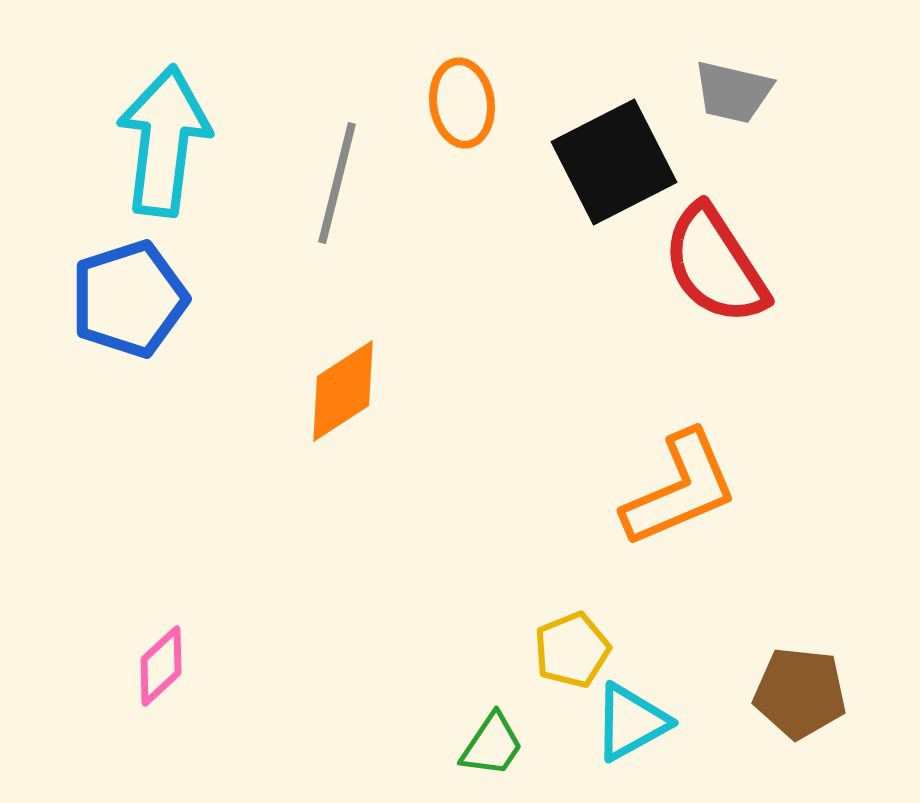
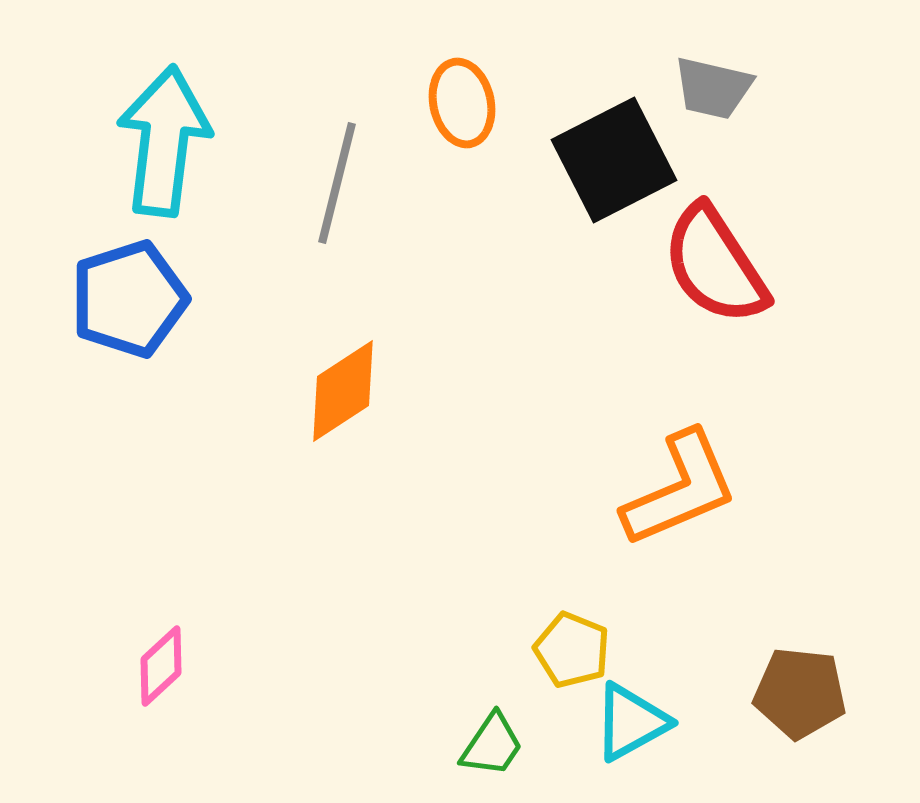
gray trapezoid: moved 20 px left, 4 px up
orange ellipse: rotated 4 degrees counterclockwise
black square: moved 2 px up
yellow pentagon: rotated 28 degrees counterclockwise
